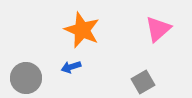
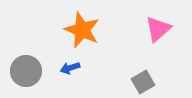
blue arrow: moved 1 px left, 1 px down
gray circle: moved 7 px up
